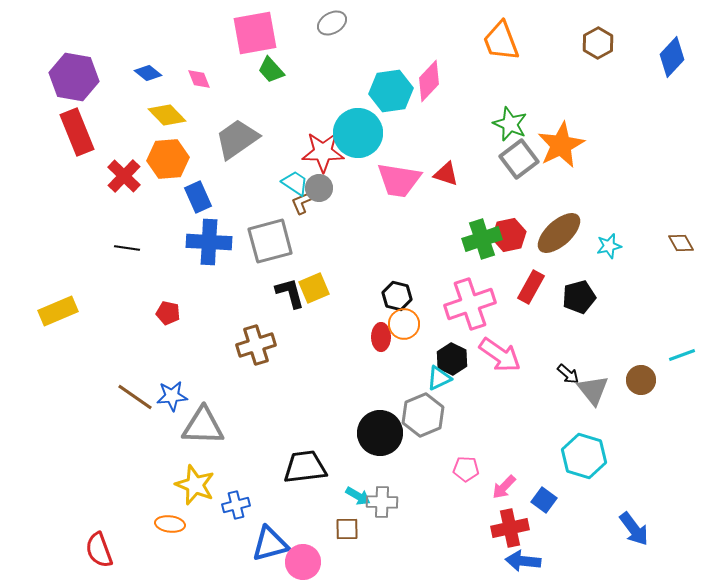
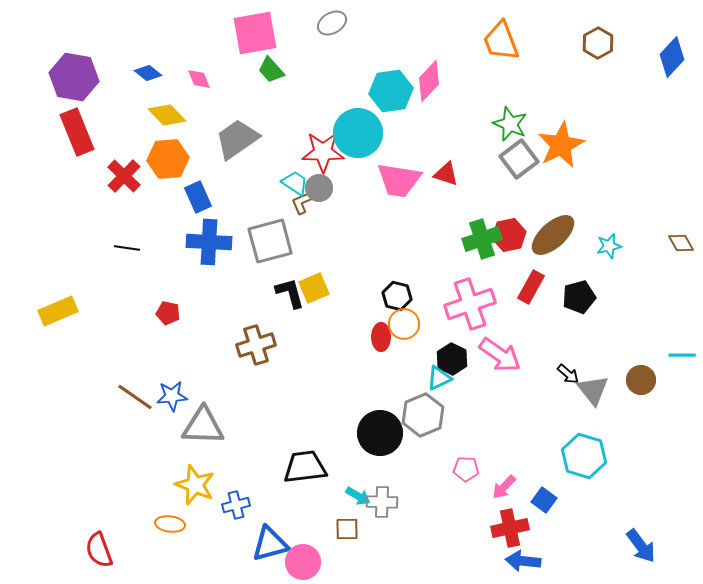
brown ellipse at (559, 233): moved 6 px left, 2 px down
cyan line at (682, 355): rotated 20 degrees clockwise
blue arrow at (634, 529): moved 7 px right, 17 px down
